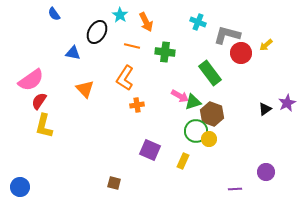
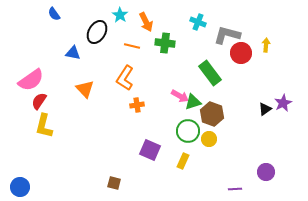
yellow arrow: rotated 136 degrees clockwise
green cross: moved 9 px up
purple star: moved 4 px left
green circle: moved 8 px left
